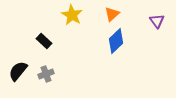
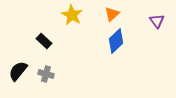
gray cross: rotated 35 degrees clockwise
